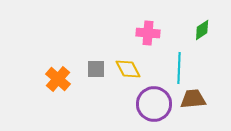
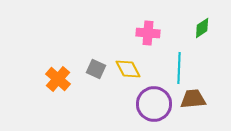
green diamond: moved 2 px up
gray square: rotated 24 degrees clockwise
